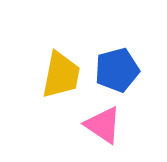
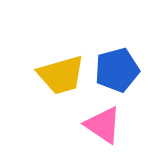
yellow trapezoid: rotated 63 degrees clockwise
